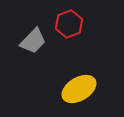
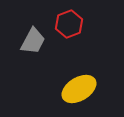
gray trapezoid: rotated 16 degrees counterclockwise
